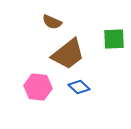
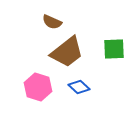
green square: moved 10 px down
brown trapezoid: moved 1 px left, 2 px up
pink hexagon: rotated 12 degrees clockwise
